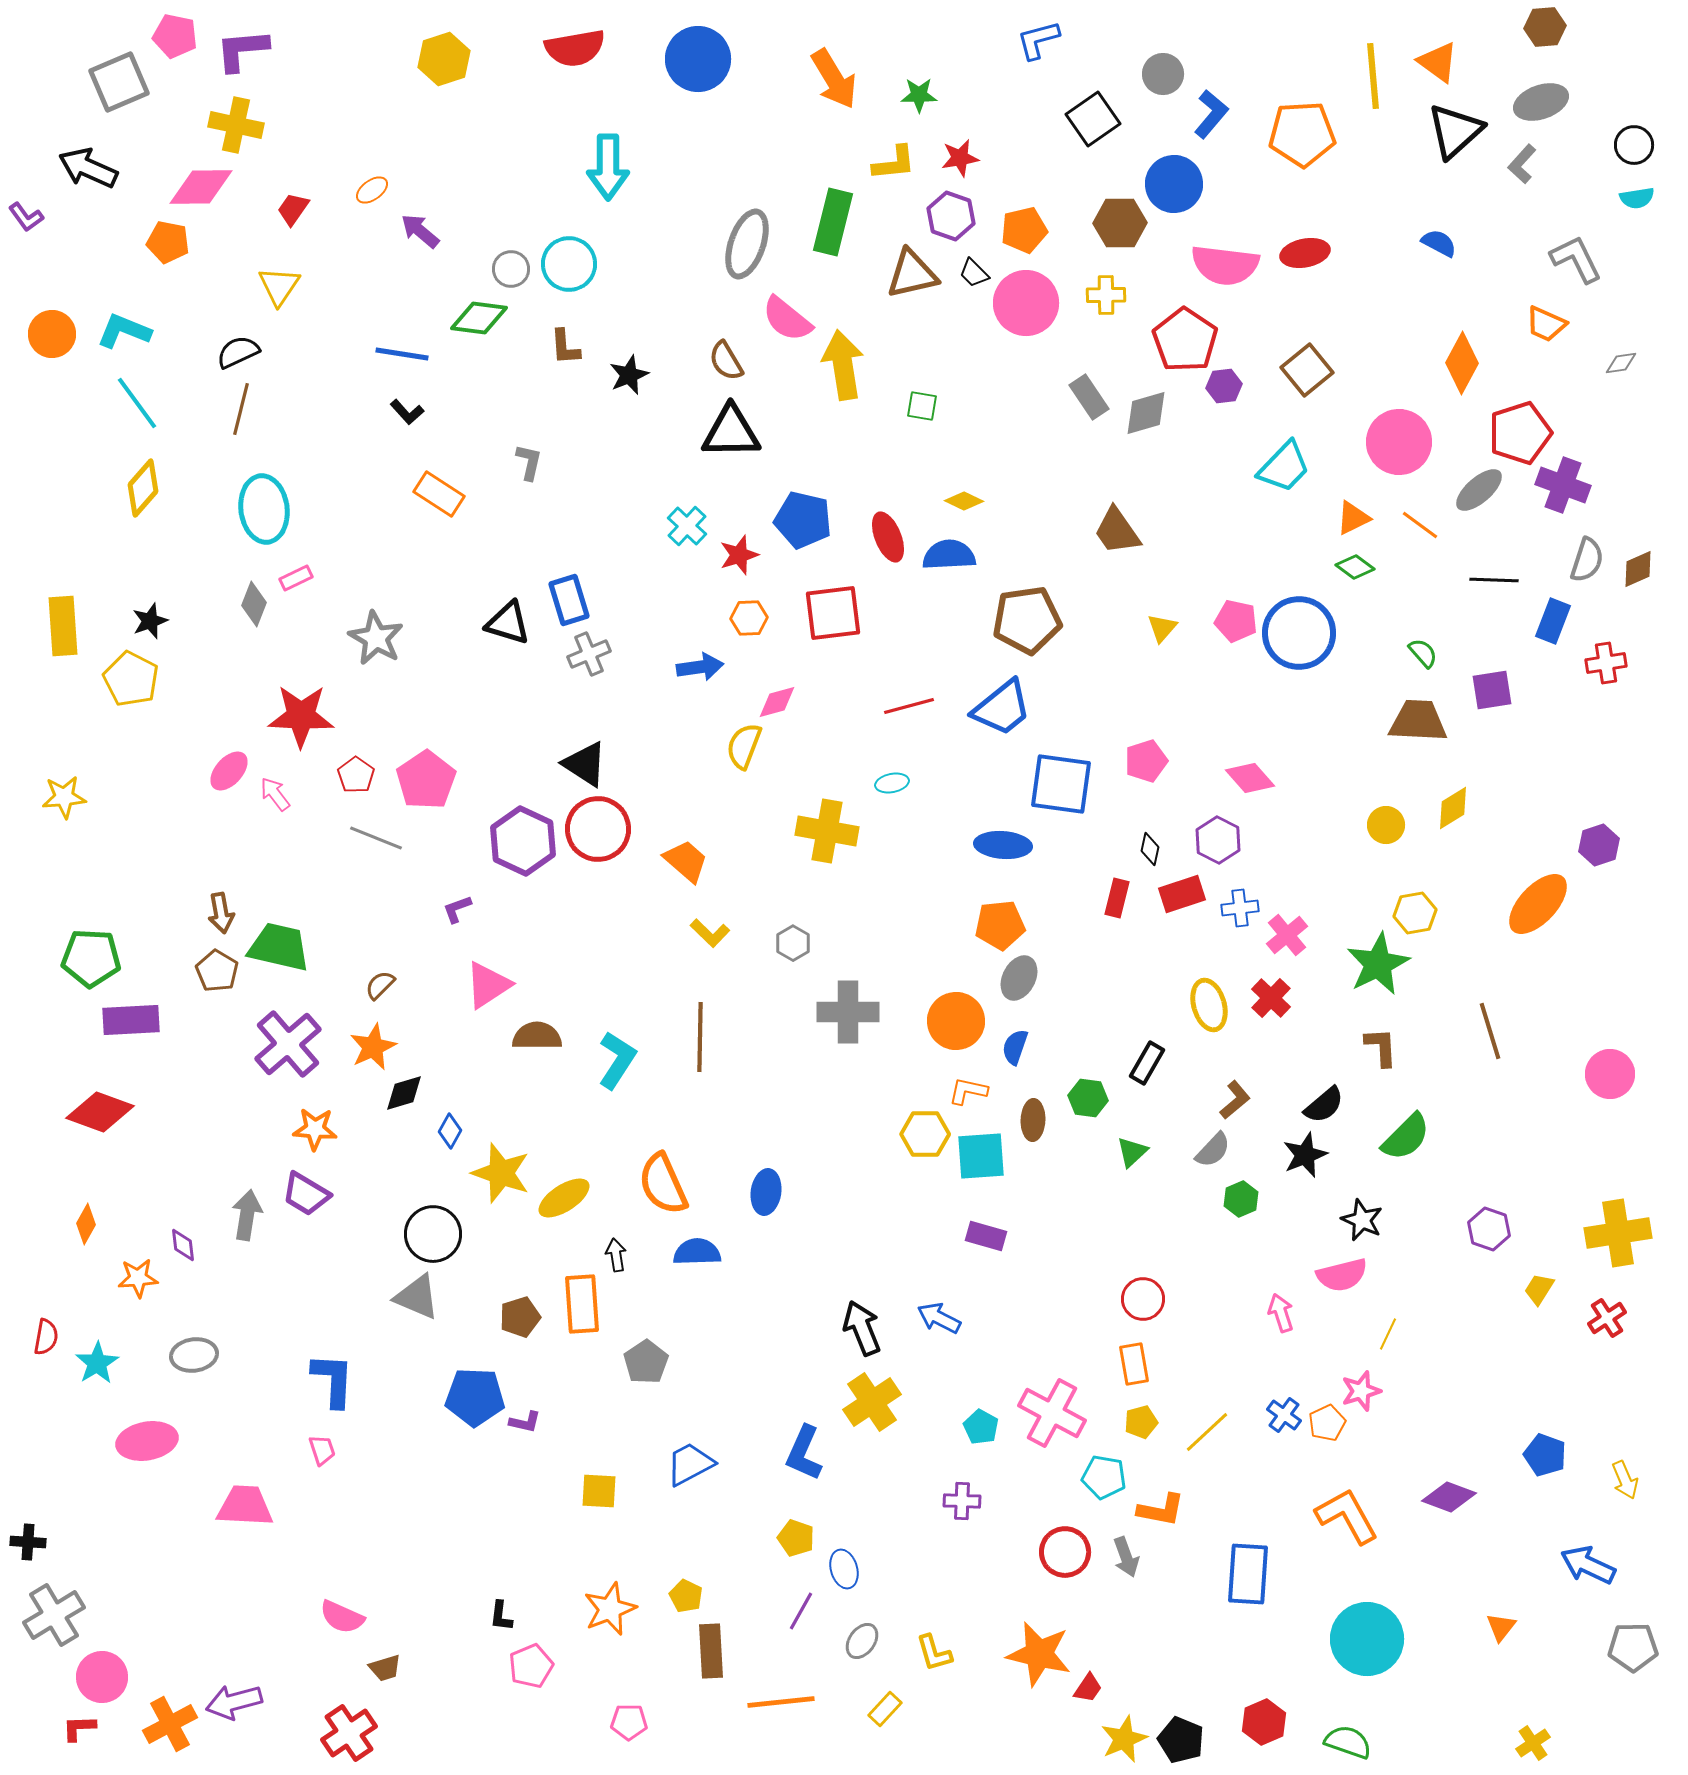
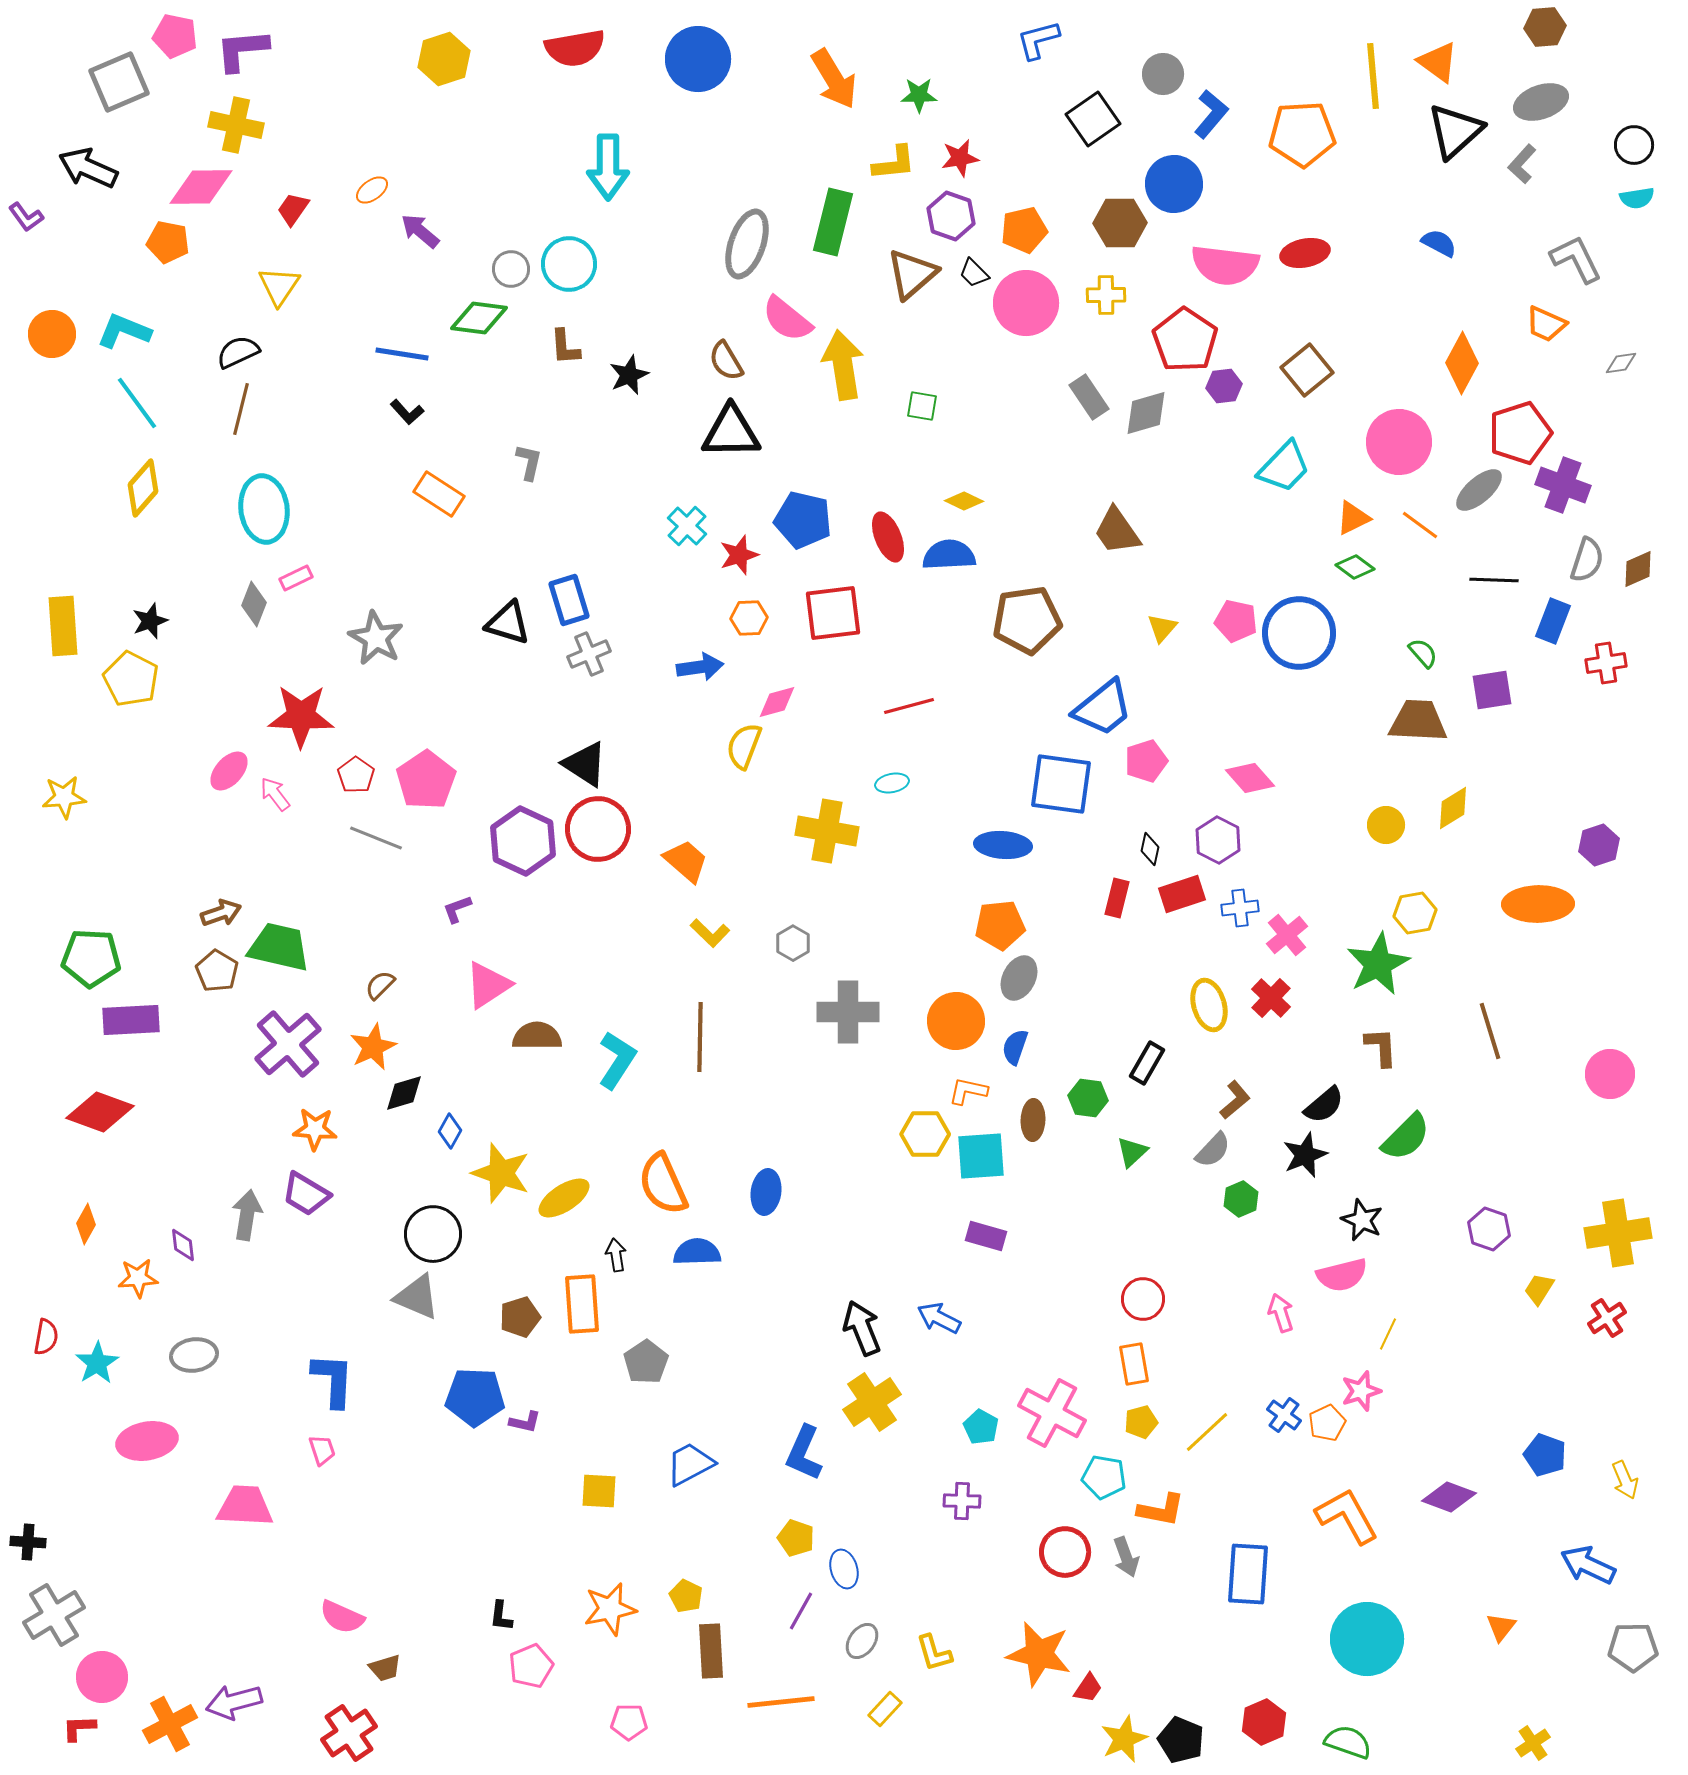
brown triangle at (912, 274): rotated 28 degrees counterclockwise
blue trapezoid at (1002, 708): moved 101 px right
orange ellipse at (1538, 904): rotated 46 degrees clockwise
brown arrow at (221, 913): rotated 99 degrees counterclockwise
orange star at (610, 1609): rotated 10 degrees clockwise
